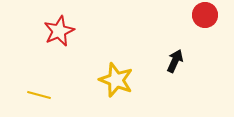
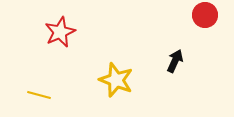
red star: moved 1 px right, 1 px down
